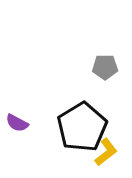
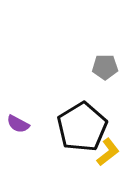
purple semicircle: moved 1 px right, 1 px down
yellow L-shape: moved 2 px right
